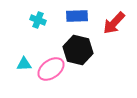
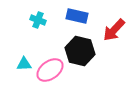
blue rectangle: rotated 15 degrees clockwise
red arrow: moved 7 px down
black hexagon: moved 2 px right, 1 px down
pink ellipse: moved 1 px left, 1 px down
